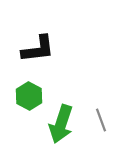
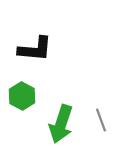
black L-shape: moved 3 px left; rotated 12 degrees clockwise
green hexagon: moved 7 px left
